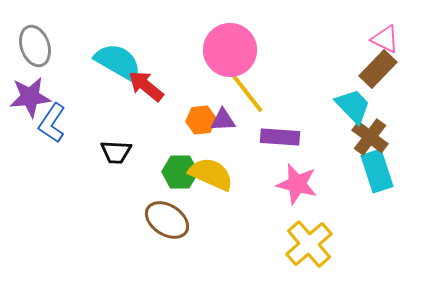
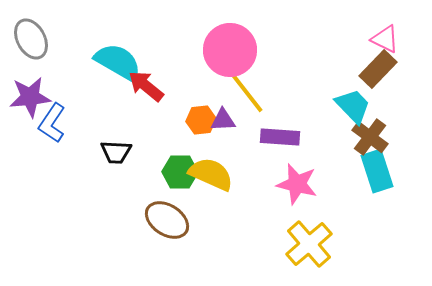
gray ellipse: moved 4 px left, 7 px up; rotated 9 degrees counterclockwise
